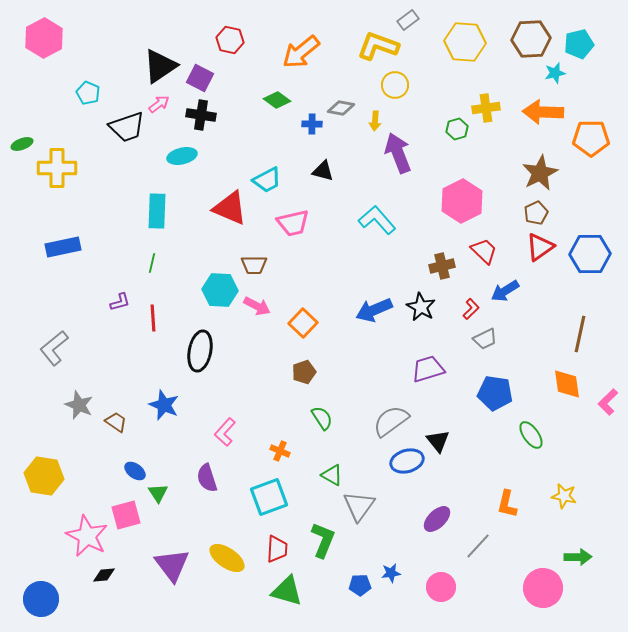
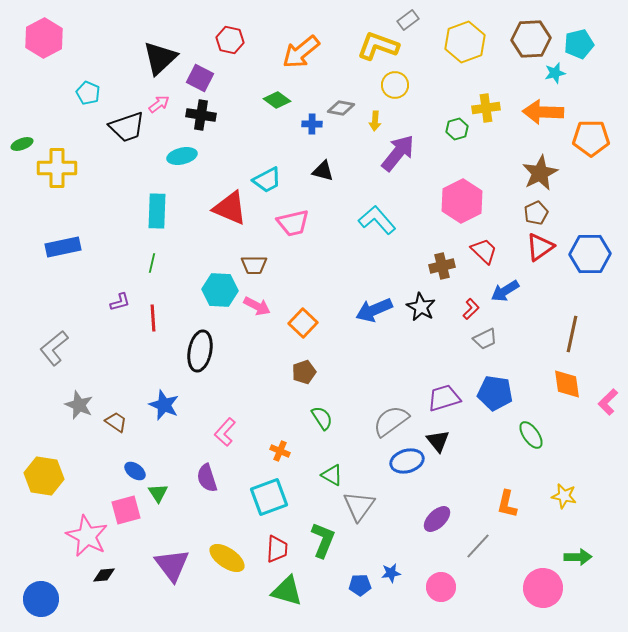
yellow hexagon at (465, 42): rotated 24 degrees counterclockwise
black triangle at (160, 66): moved 8 px up; rotated 9 degrees counterclockwise
purple arrow at (398, 153): rotated 60 degrees clockwise
brown line at (580, 334): moved 8 px left
purple trapezoid at (428, 369): moved 16 px right, 29 px down
pink square at (126, 515): moved 5 px up
